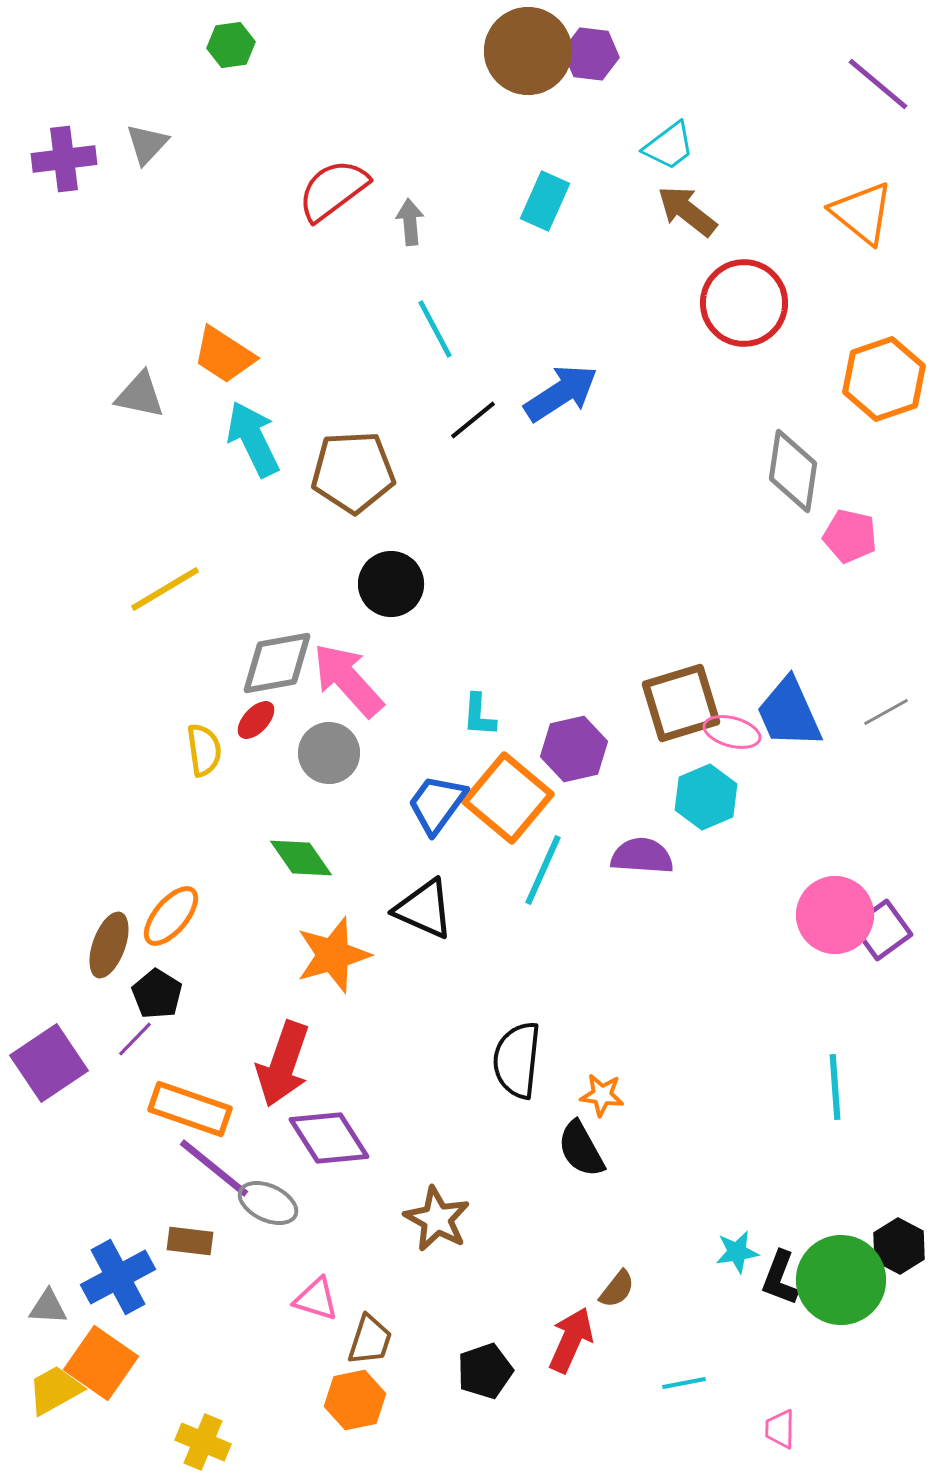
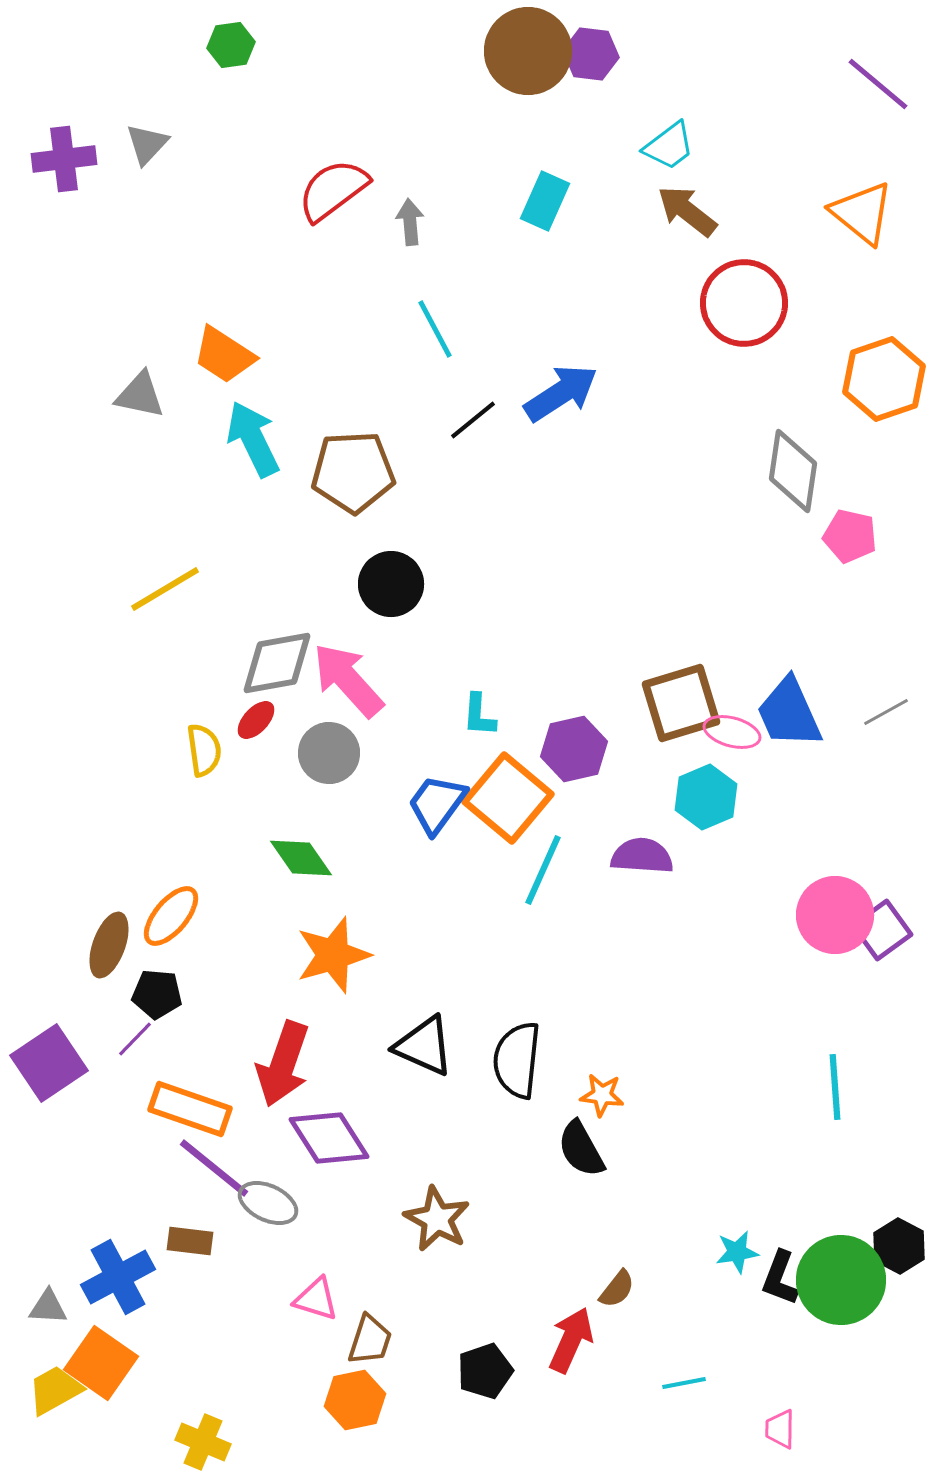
black triangle at (424, 909): moved 137 px down
black pentagon at (157, 994): rotated 27 degrees counterclockwise
